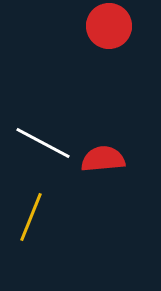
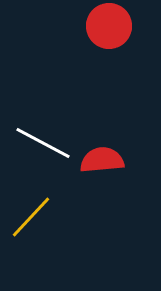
red semicircle: moved 1 px left, 1 px down
yellow line: rotated 21 degrees clockwise
